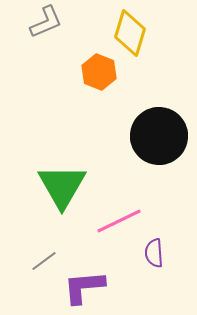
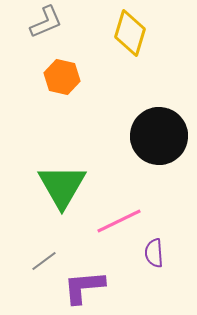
orange hexagon: moved 37 px left, 5 px down; rotated 8 degrees counterclockwise
